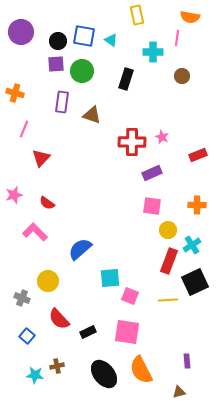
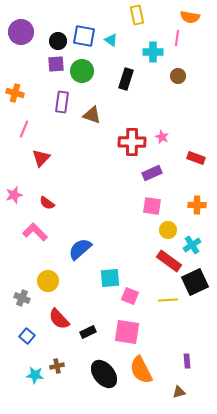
brown circle at (182, 76): moved 4 px left
red rectangle at (198, 155): moved 2 px left, 3 px down; rotated 42 degrees clockwise
red rectangle at (169, 261): rotated 75 degrees counterclockwise
